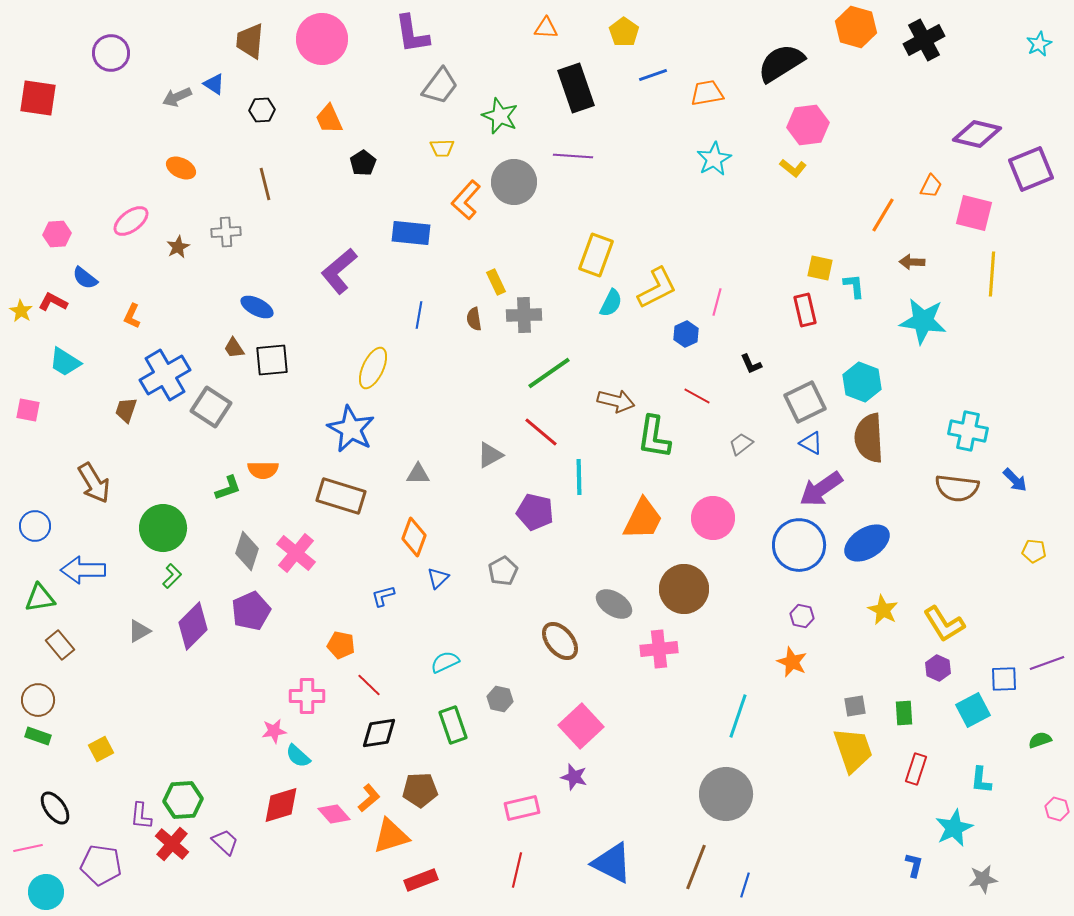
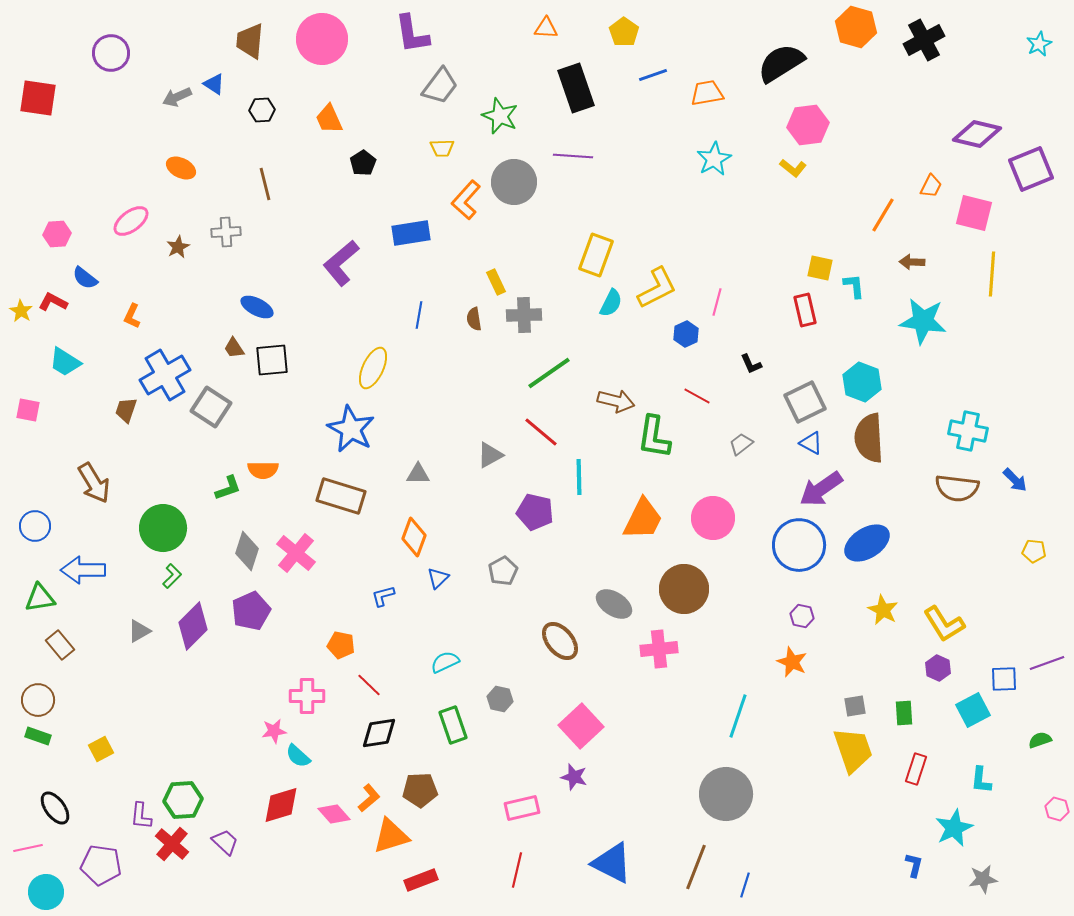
blue rectangle at (411, 233): rotated 15 degrees counterclockwise
purple L-shape at (339, 271): moved 2 px right, 8 px up
